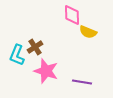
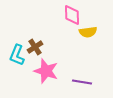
yellow semicircle: rotated 30 degrees counterclockwise
